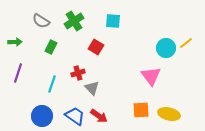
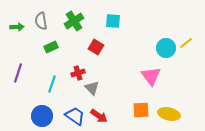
gray semicircle: rotated 48 degrees clockwise
green arrow: moved 2 px right, 15 px up
green rectangle: rotated 40 degrees clockwise
